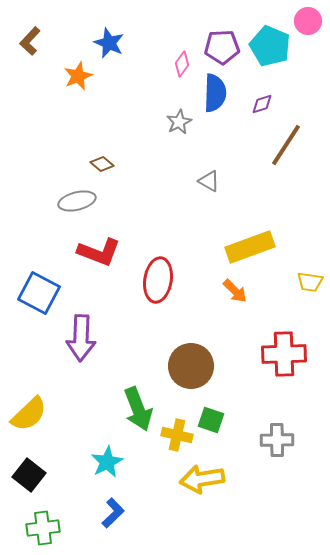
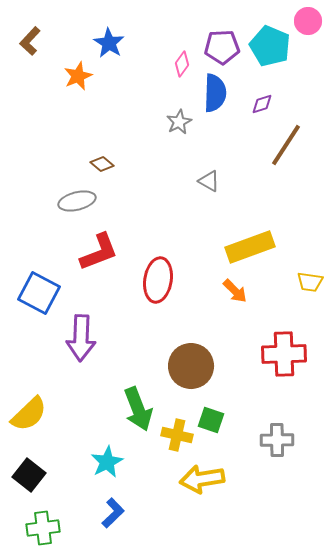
blue star: rotated 8 degrees clockwise
red L-shape: rotated 42 degrees counterclockwise
